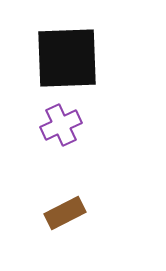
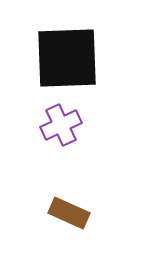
brown rectangle: moved 4 px right; rotated 51 degrees clockwise
